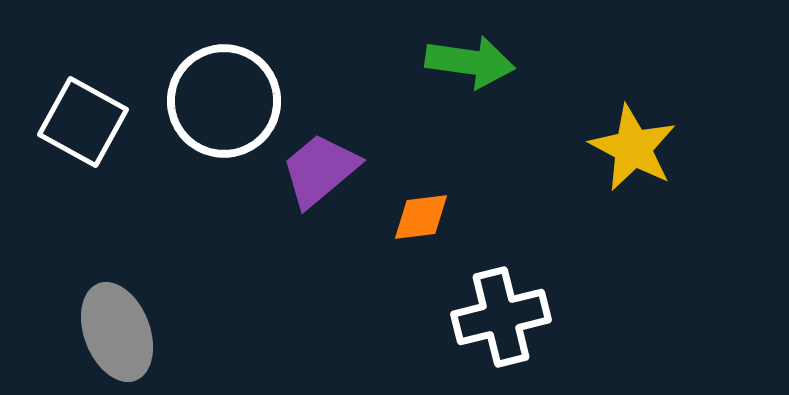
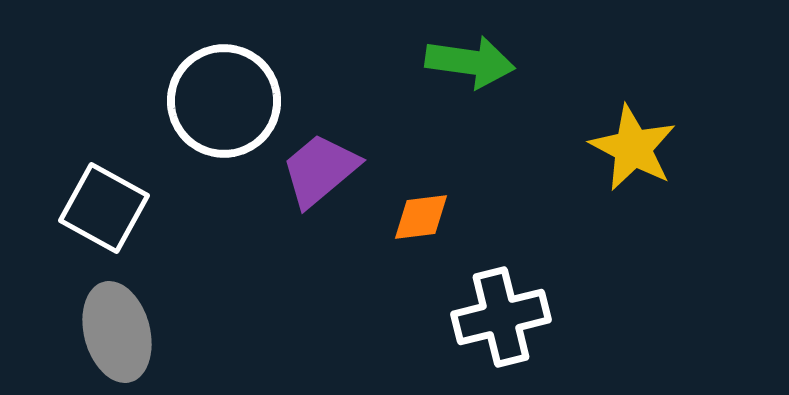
white square: moved 21 px right, 86 px down
gray ellipse: rotated 6 degrees clockwise
